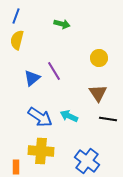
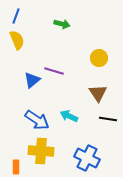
yellow semicircle: rotated 144 degrees clockwise
purple line: rotated 42 degrees counterclockwise
blue triangle: moved 2 px down
blue arrow: moved 3 px left, 3 px down
blue cross: moved 3 px up; rotated 10 degrees counterclockwise
